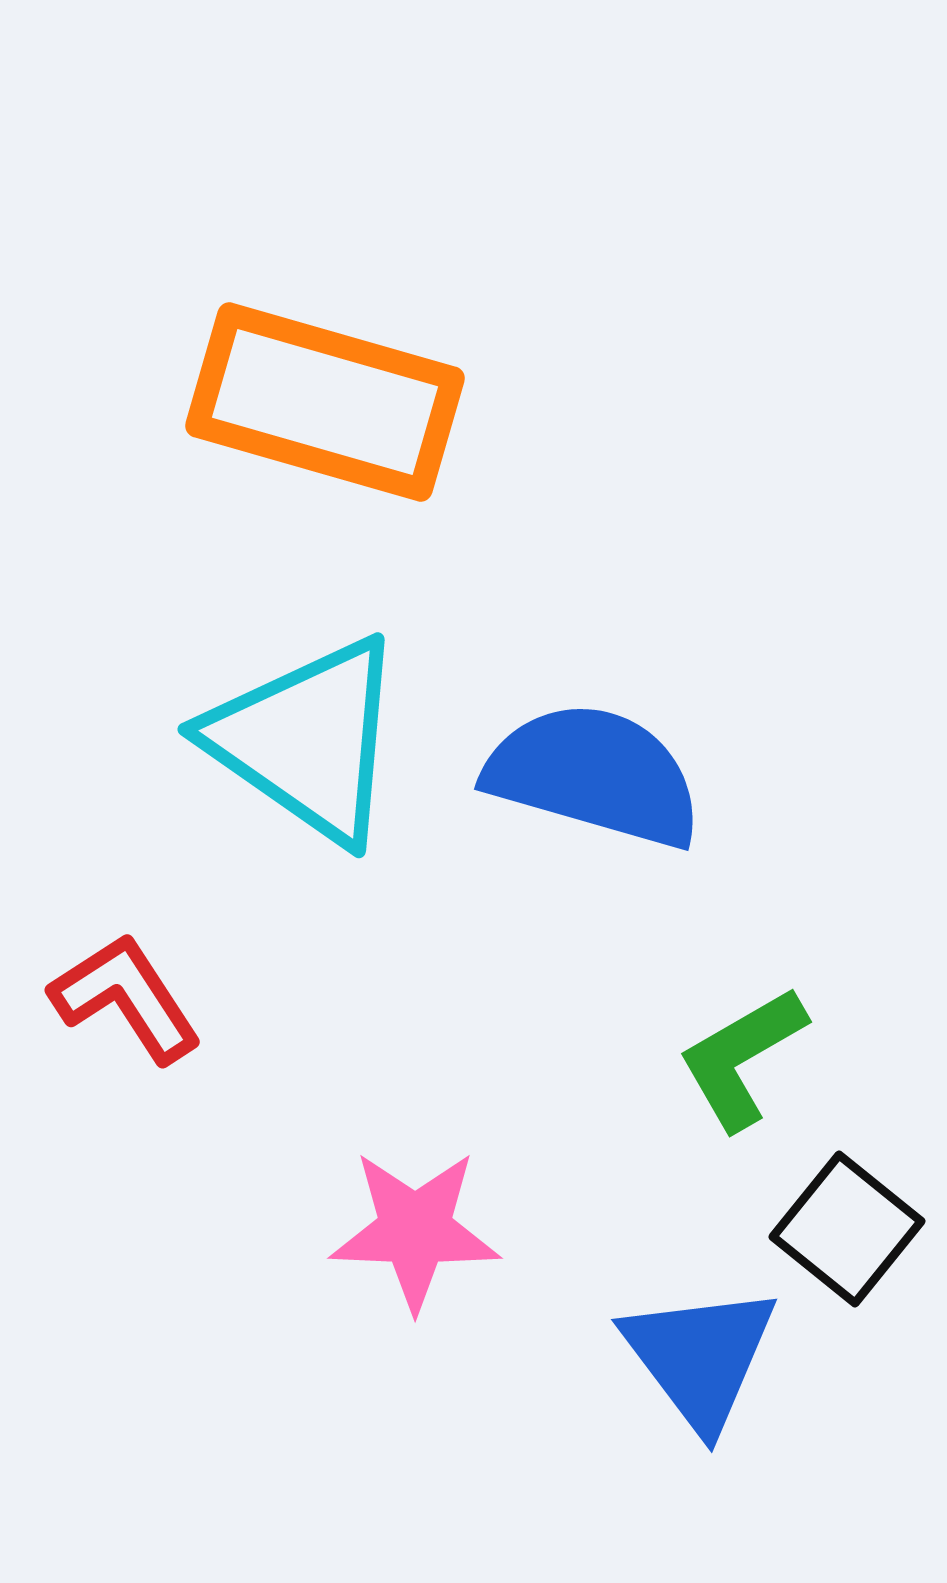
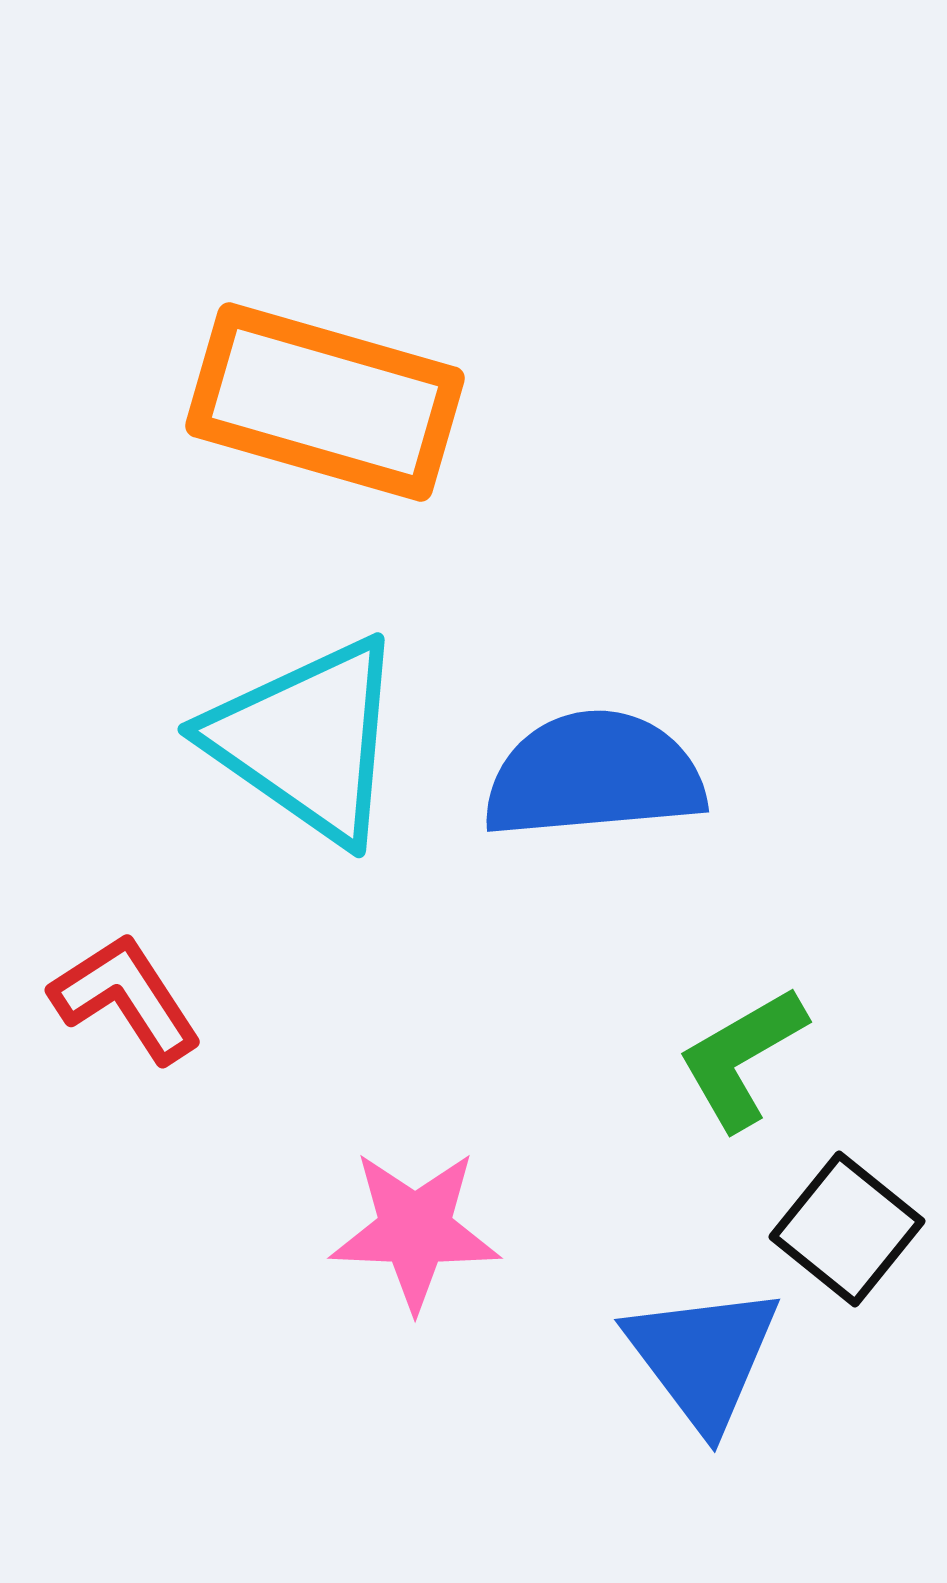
blue semicircle: rotated 21 degrees counterclockwise
blue triangle: moved 3 px right
